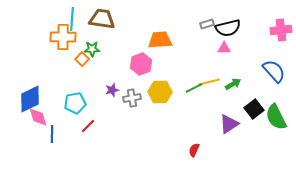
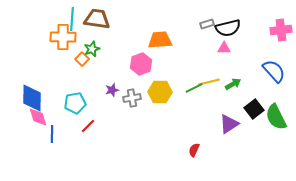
brown trapezoid: moved 5 px left
green star: rotated 21 degrees counterclockwise
blue diamond: moved 2 px right, 1 px up; rotated 64 degrees counterclockwise
